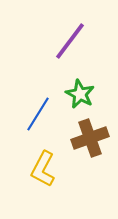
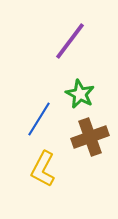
blue line: moved 1 px right, 5 px down
brown cross: moved 1 px up
